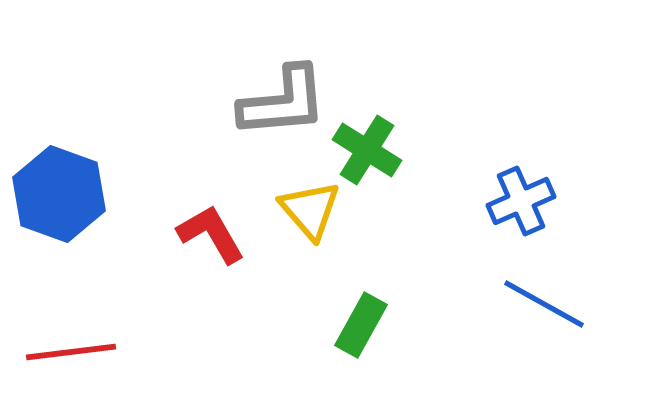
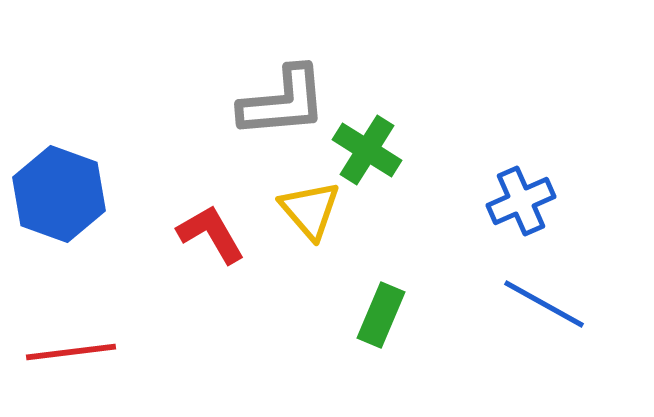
green rectangle: moved 20 px right, 10 px up; rotated 6 degrees counterclockwise
